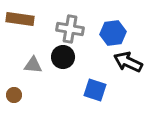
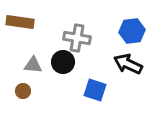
brown rectangle: moved 3 px down
gray cross: moved 7 px right, 9 px down
blue hexagon: moved 19 px right, 2 px up
black circle: moved 5 px down
black arrow: moved 2 px down
brown circle: moved 9 px right, 4 px up
